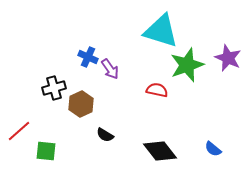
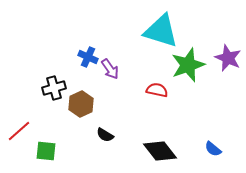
green star: moved 1 px right
